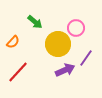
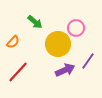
purple line: moved 2 px right, 3 px down
